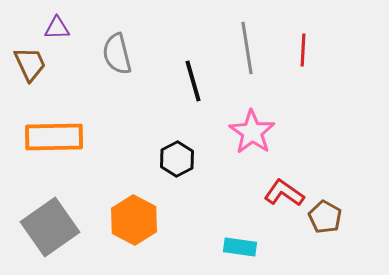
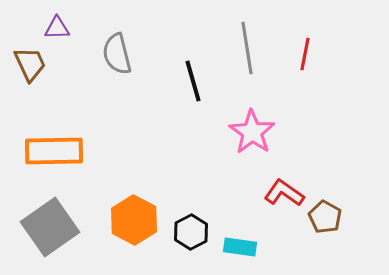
red line: moved 2 px right, 4 px down; rotated 8 degrees clockwise
orange rectangle: moved 14 px down
black hexagon: moved 14 px right, 73 px down
